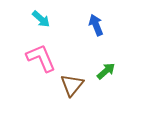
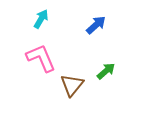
cyan arrow: rotated 102 degrees counterclockwise
blue arrow: rotated 70 degrees clockwise
